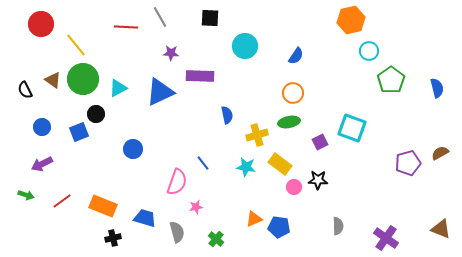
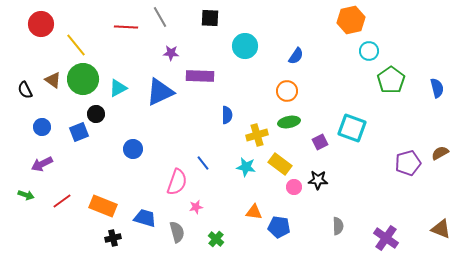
orange circle at (293, 93): moved 6 px left, 2 px up
blue semicircle at (227, 115): rotated 12 degrees clockwise
orange triangle at (254, 219): moved 7 px up; rotated 30 degrees clockwise
